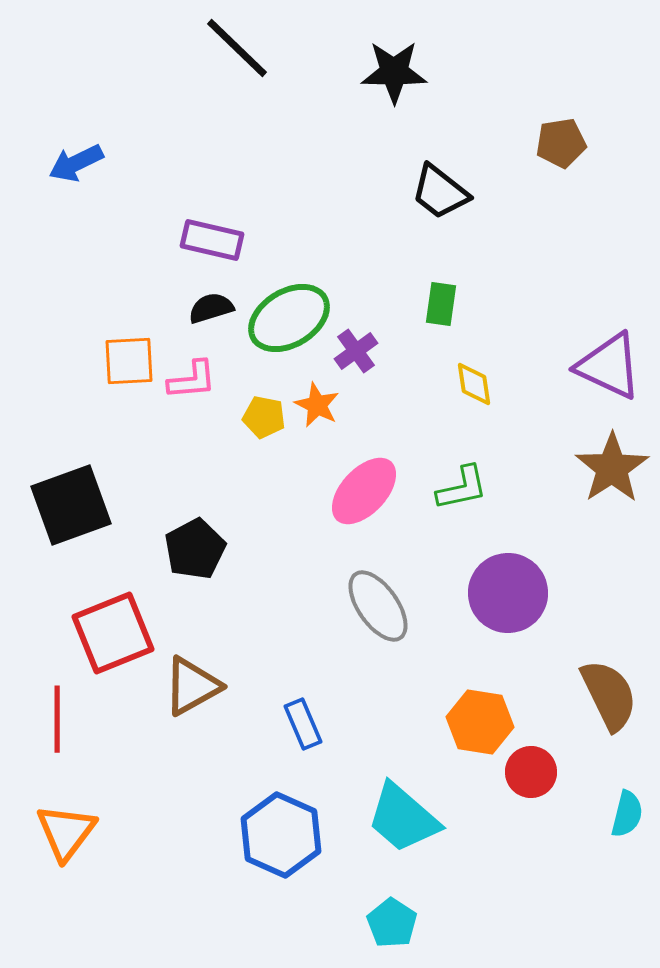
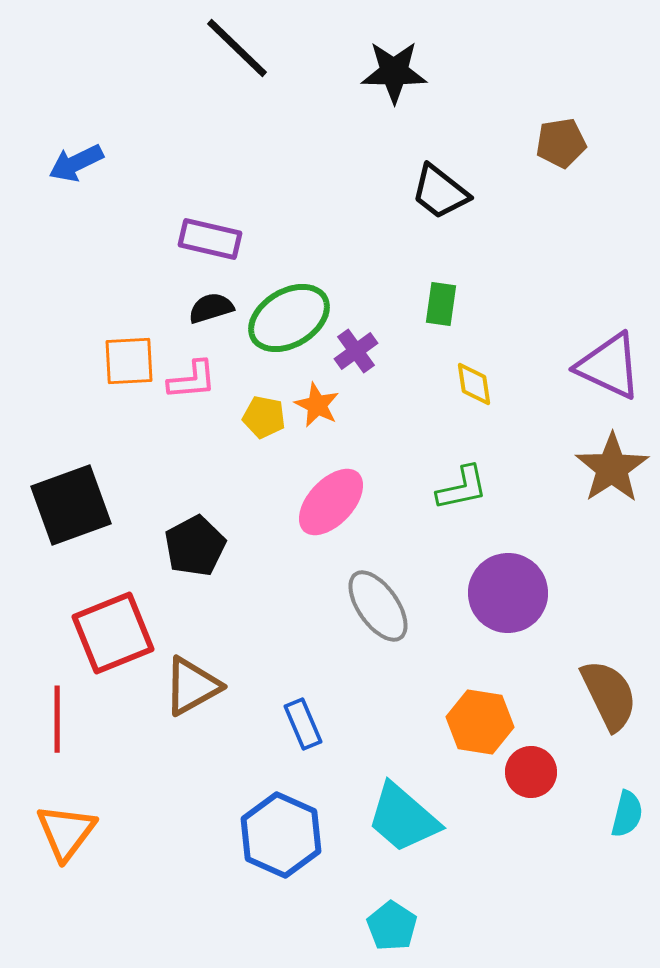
purple rectangle: moved 2 px left, 1 px up
pink ellipse: moved 33 px left, 11 px down
black pentagon: moved 3 px up
cyan pentagon: moved 3 px down
